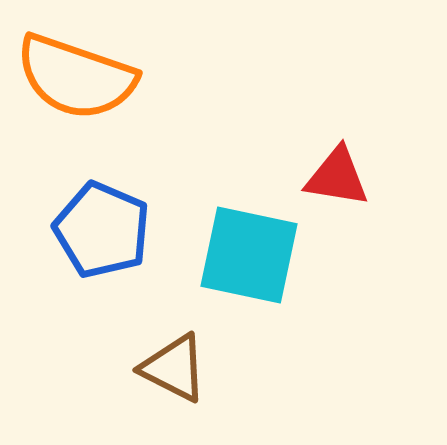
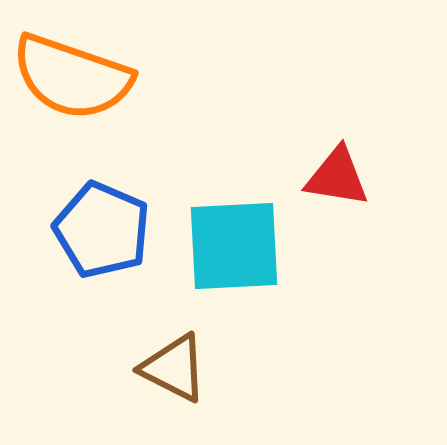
orange semicircle: moved 4 px left
cyan square: moved 15 px left, 9 px up; rotated 15 degrees counterclockwise
